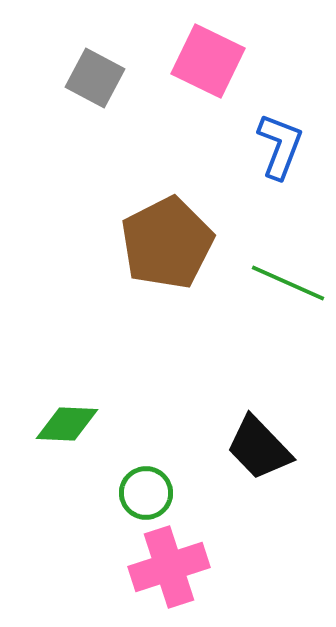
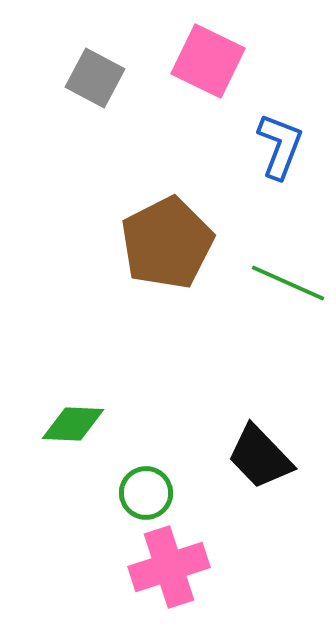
green diamond: moved 6 px right
black trapezoid: moved 1 px right, 9 px down
